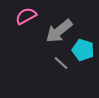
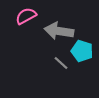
gray arrow: rotated 48 degrees clockwise
cyan pentagon: moved 1 px left, 1 px down
